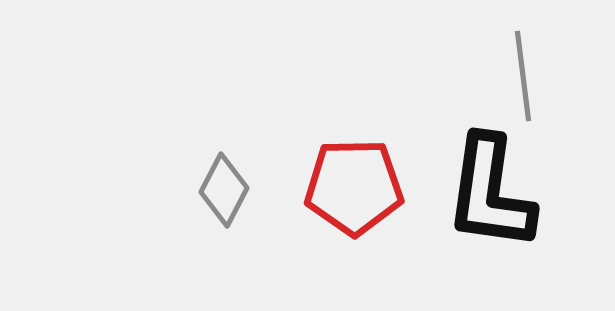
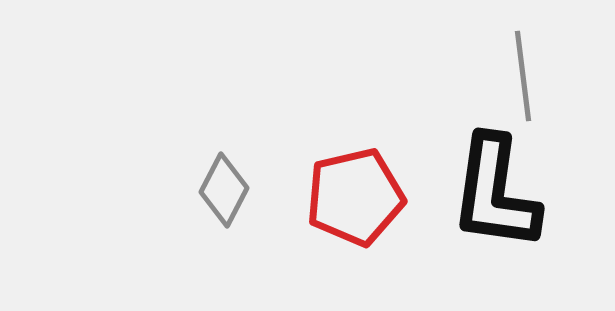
red pentagon: moved 1 px right, 10 px down; rotated 12 degrees counterclockwise
black L-shape: moved 5 px right
